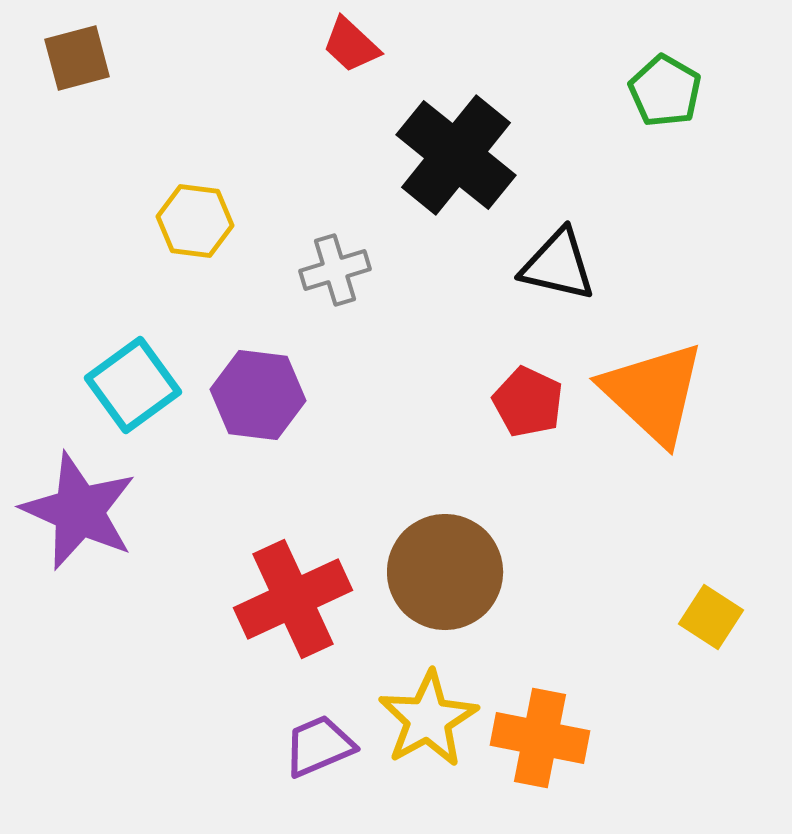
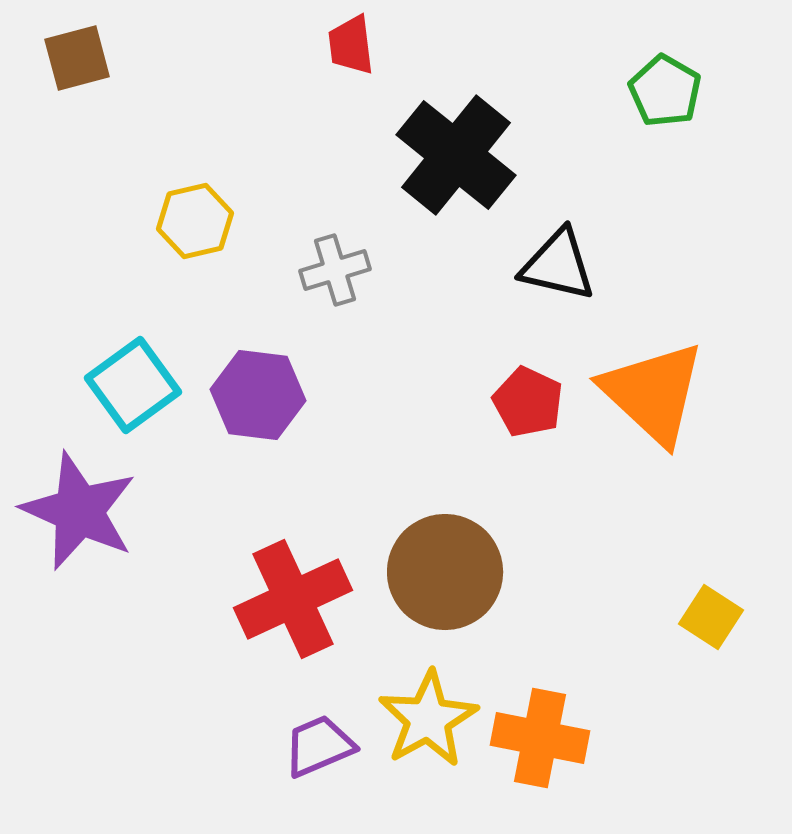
red trapezoid: rotated 40 degrees clockwise
yellow hexagon: rotated 20 degrees counterclockwise
